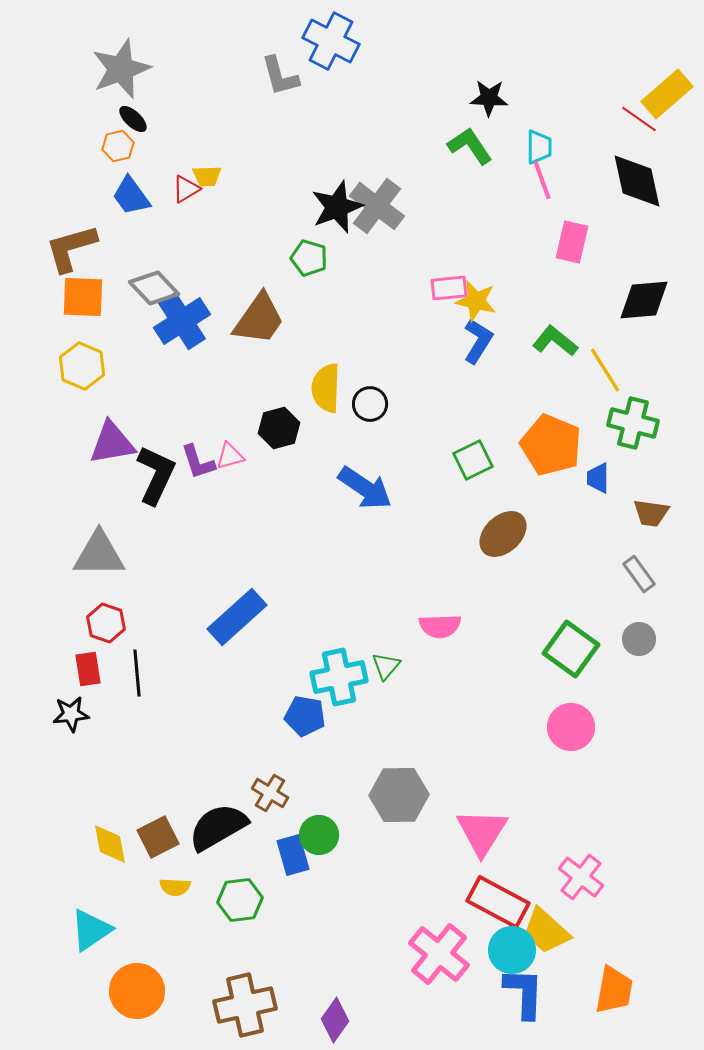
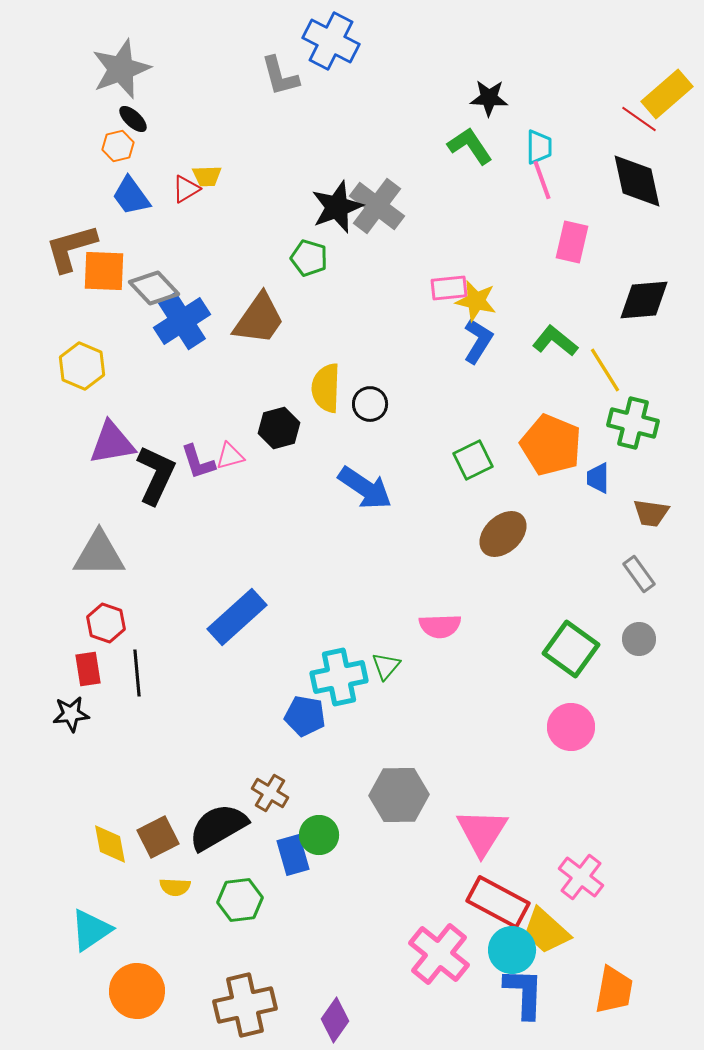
orange square at (83, 297): moved 21 px right, 26 px up
